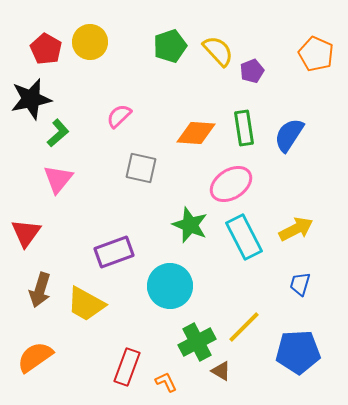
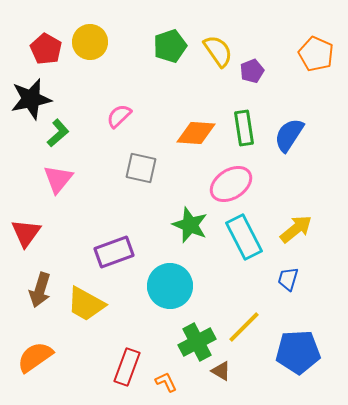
yellow semicircle: rotated 8 degrees clockwise
yellow arrow: rotated 12 degrees counterclockwise
blue trapezoid: moved 12 px left, 5 px up
